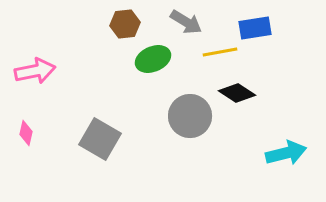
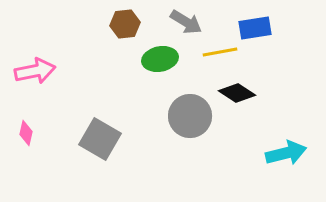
green ellipse: moved 7 px right; rotated 12 degrees clockwise
